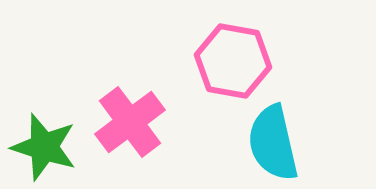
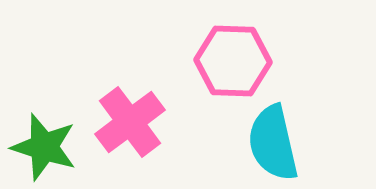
pink hexagon: rotated 8 degrees counterclockwise
